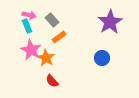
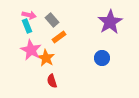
red semicircle: rotated 24 degrees clockwise
